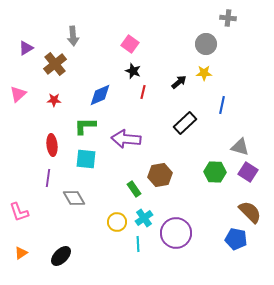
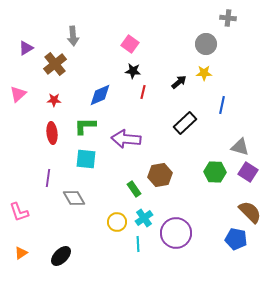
black star: rotated 14 degrees counterclockwise
red ellipse: moved 12 px up
